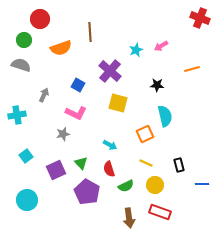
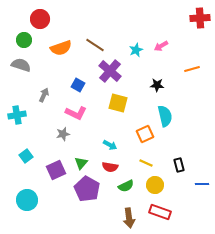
red cross: rotated 24 degrees counterclockwise
brown line: moved 5 px right, 13 px down; rotated 54 degrees counterclockwise
green triangle: rotated 24 degrees clockwise
red semicircle: moved 1 px right, 2 px up; rotated 63 degrees counterclockwise
purple pentagon: moved 3 px up
